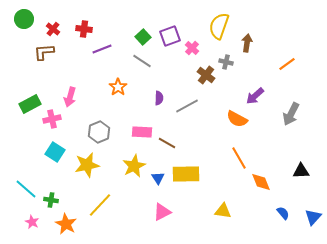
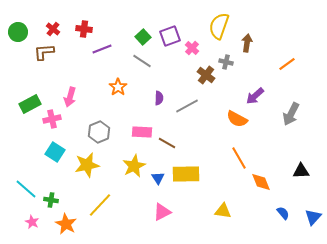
green circle at (24, 19): moved 6 px left, 13 px down
